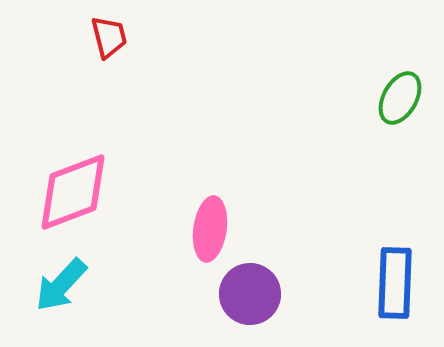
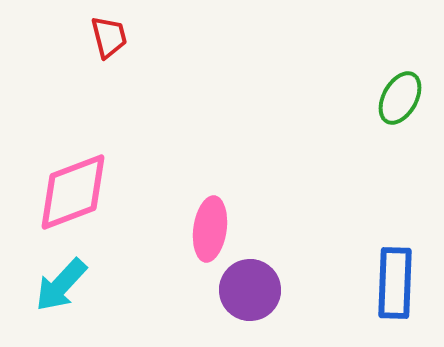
purple circle: moved 4 px up
